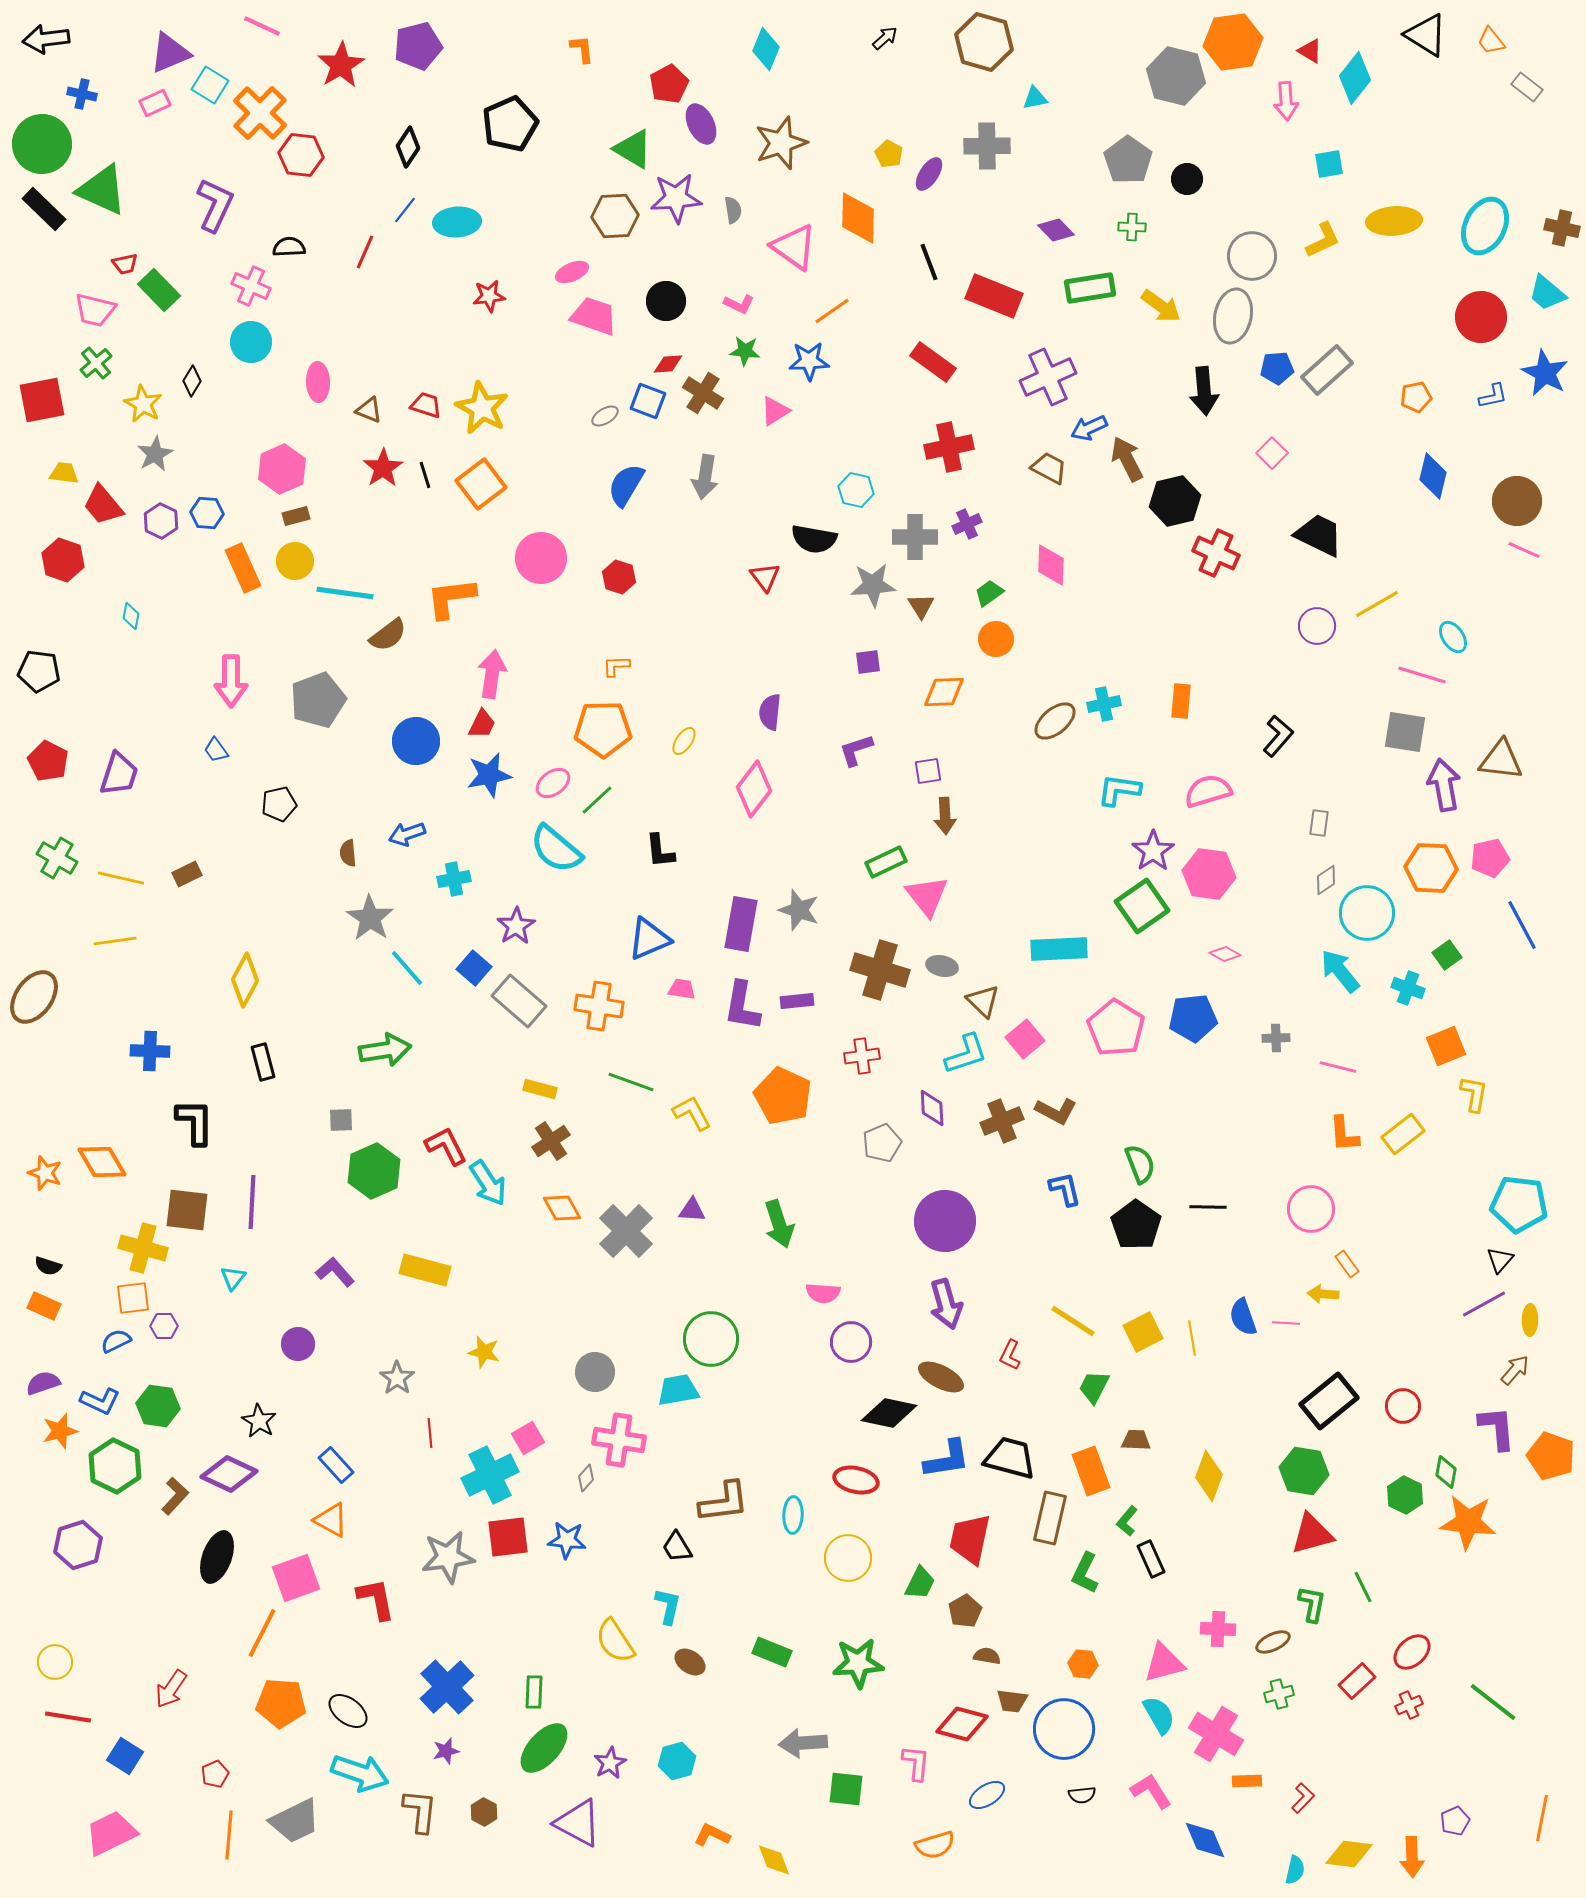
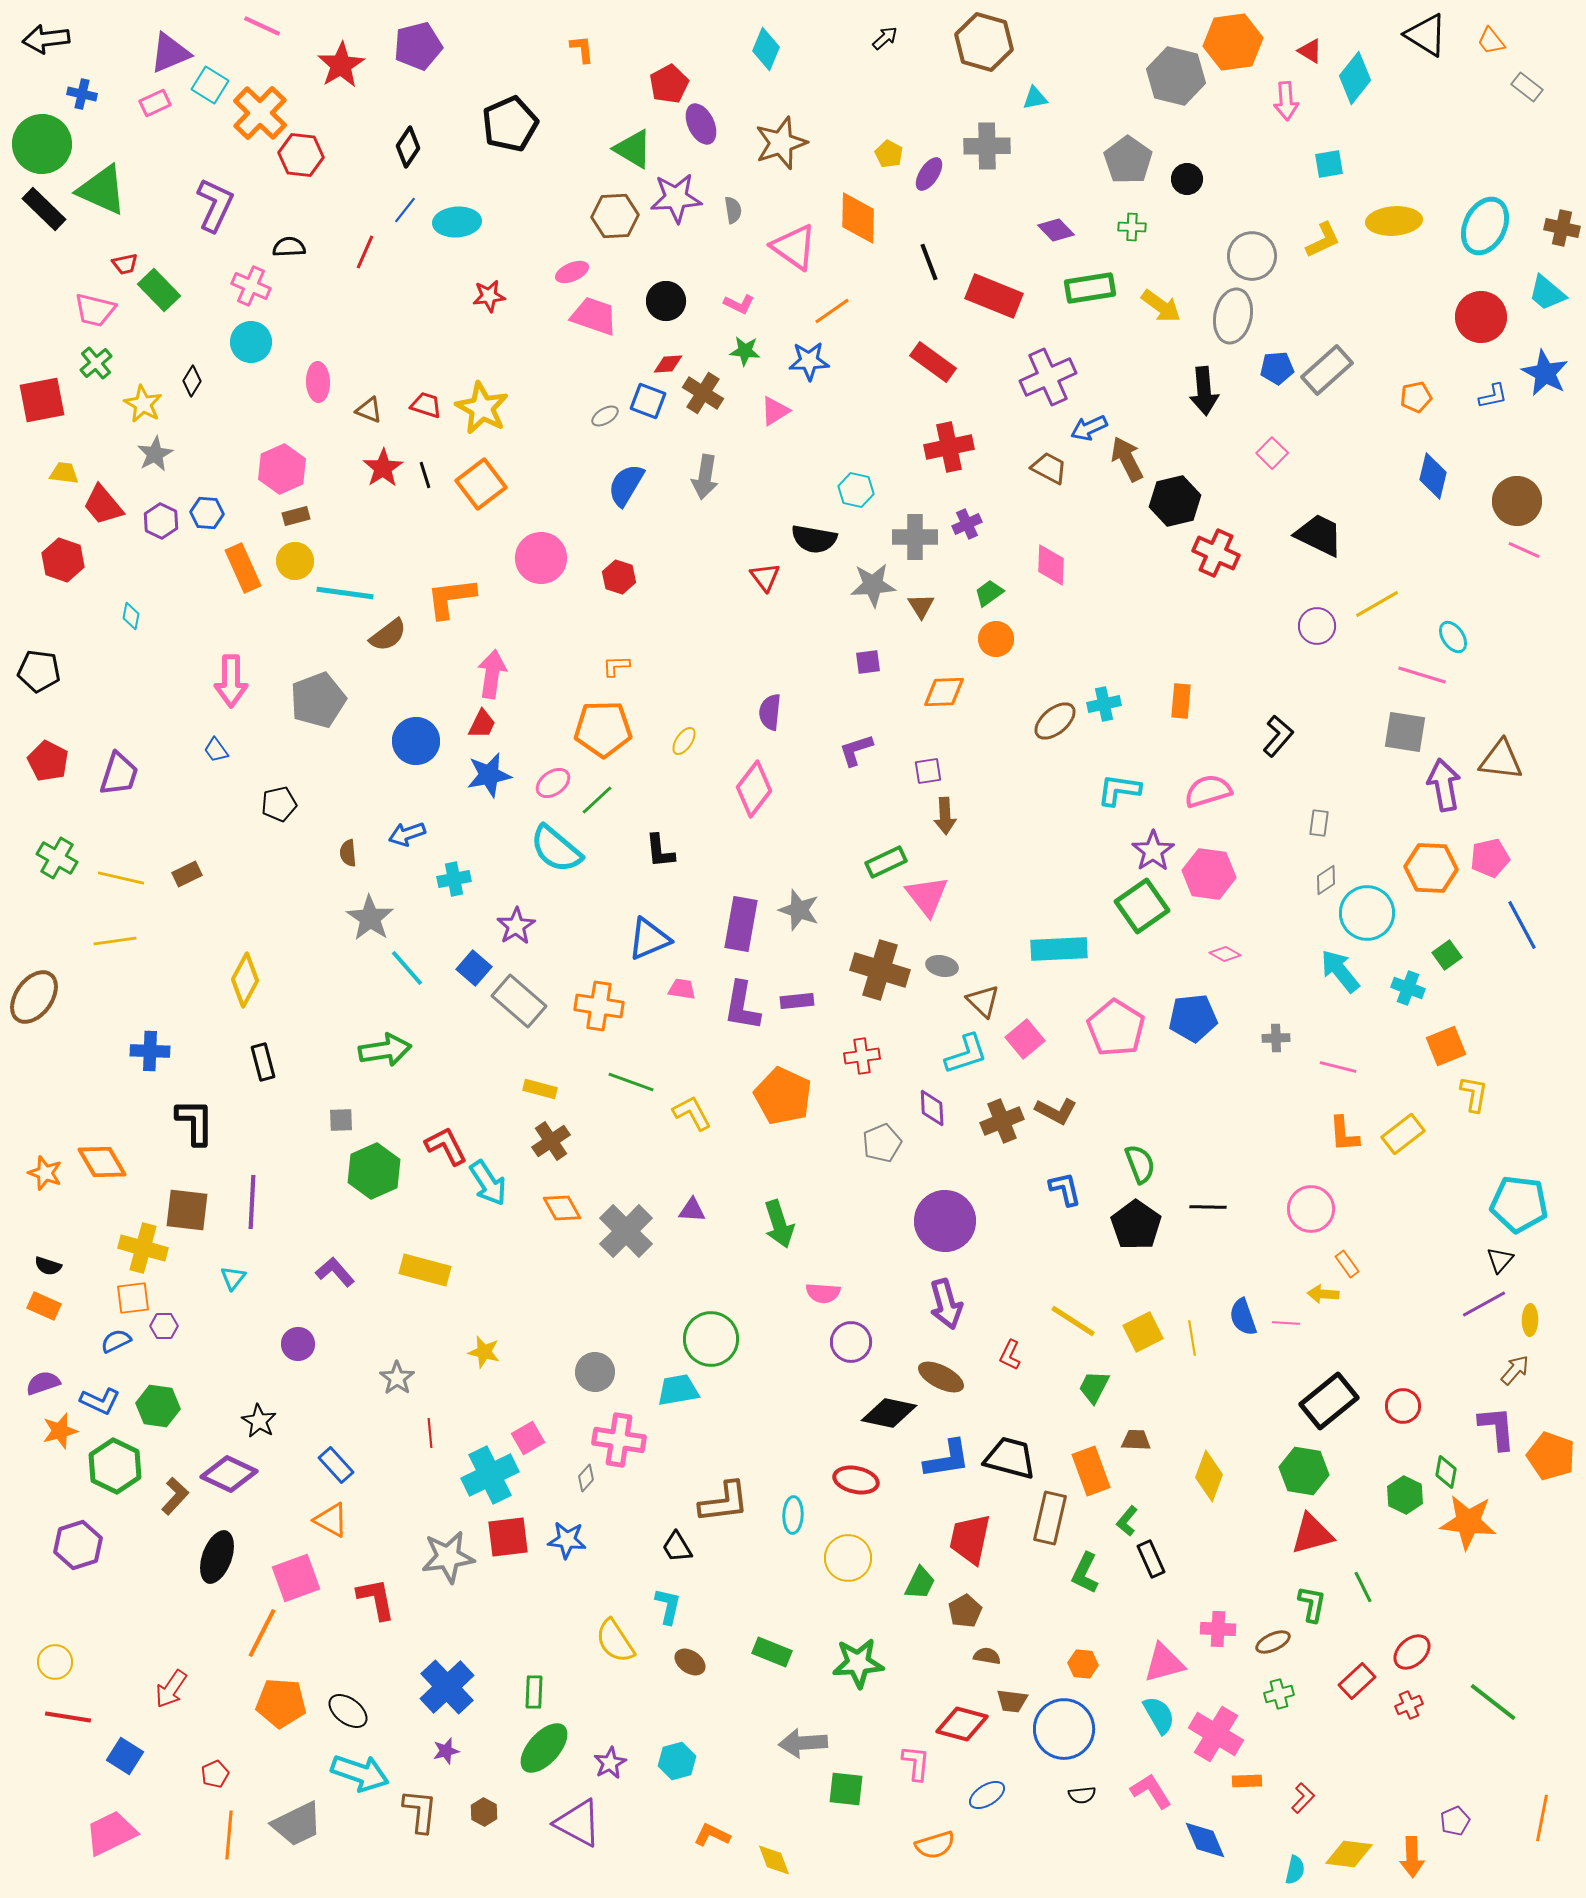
gray trapezoid at (295, 1821): moved 2 px right, 3 px down
